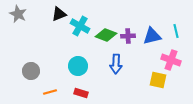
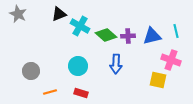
green diamond: rotated 20 degrees clockwise
